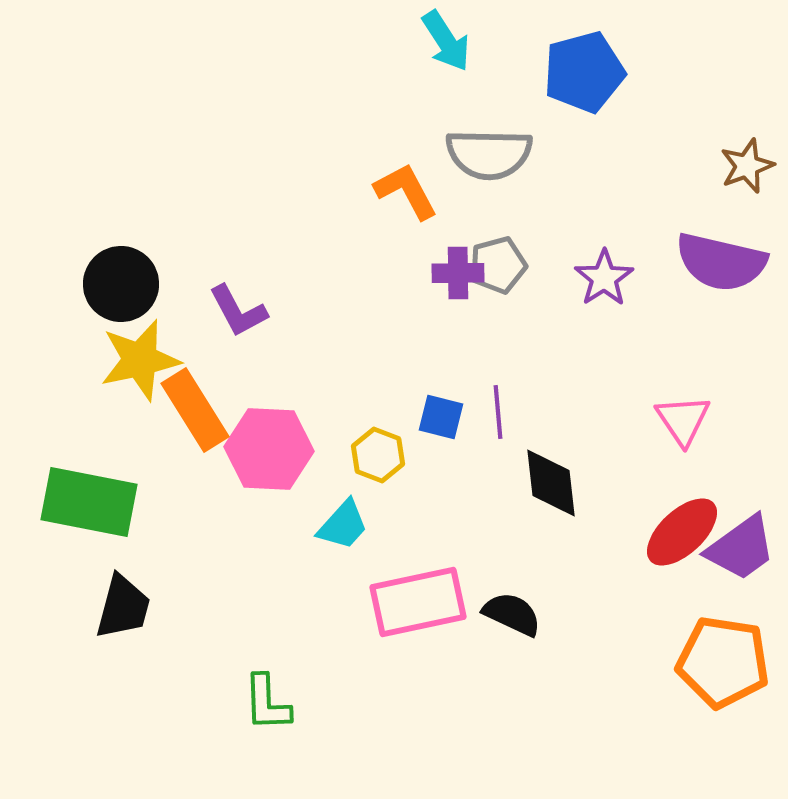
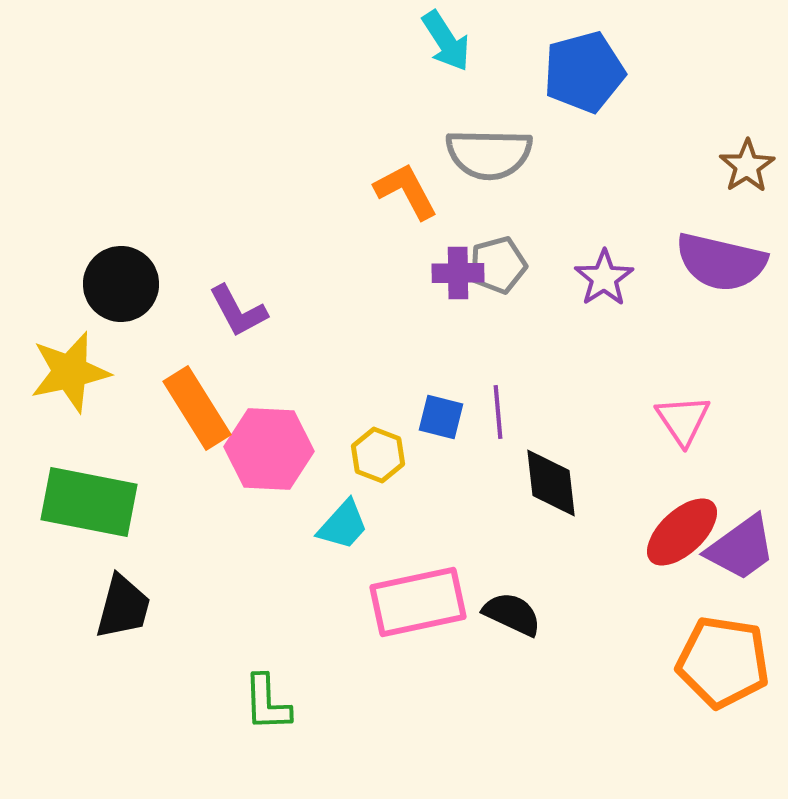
brown star: rotated 12 degrees counterclockwise
yellow star: moved 70 px left, 12 px down
orange rectangle: moved 2 px right, 2 px up
